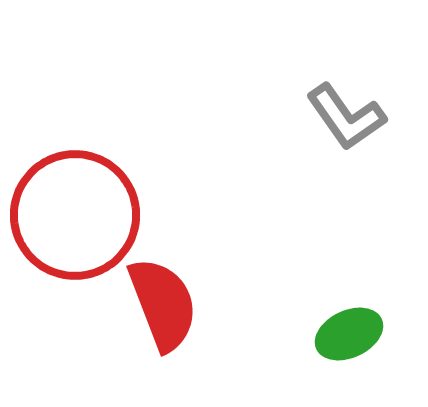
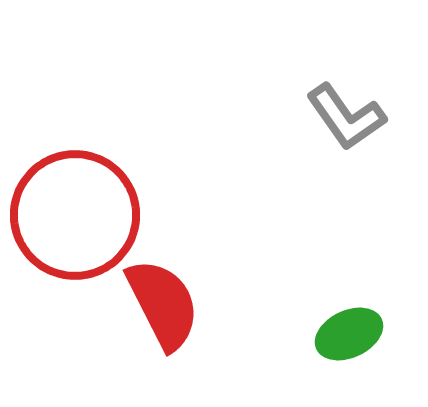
red semicircle: rotated 6 degrees counterclockwise
